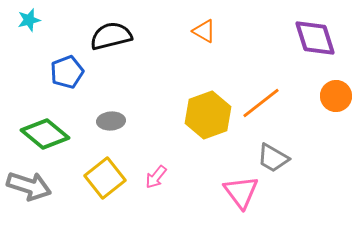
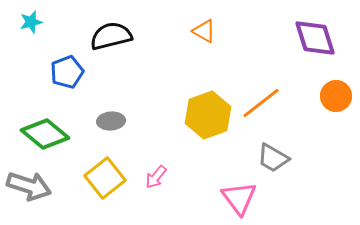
cyan star: moved 2 px right, 2 px down
pink triangle: moved 2 px left, 6 px down
